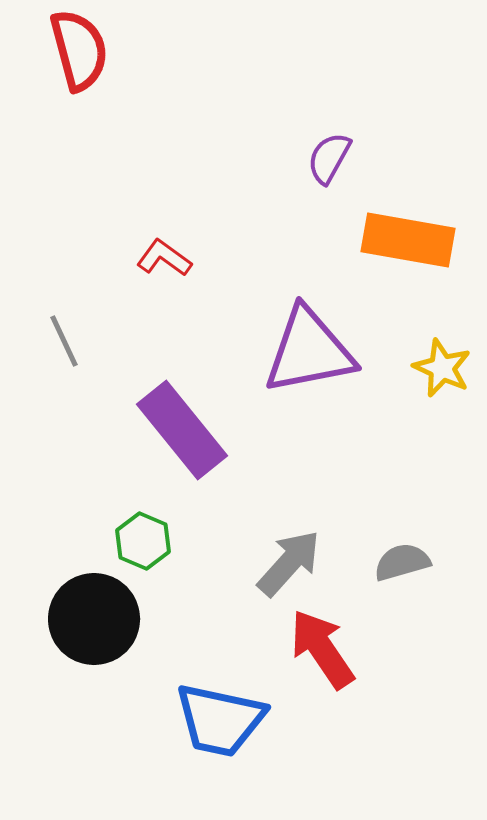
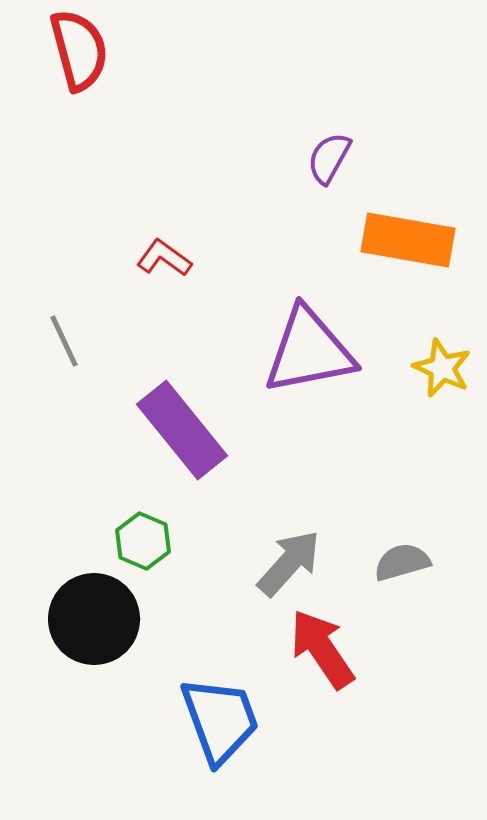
blue trapezoid: rotated 122 degrees counterclockwise
